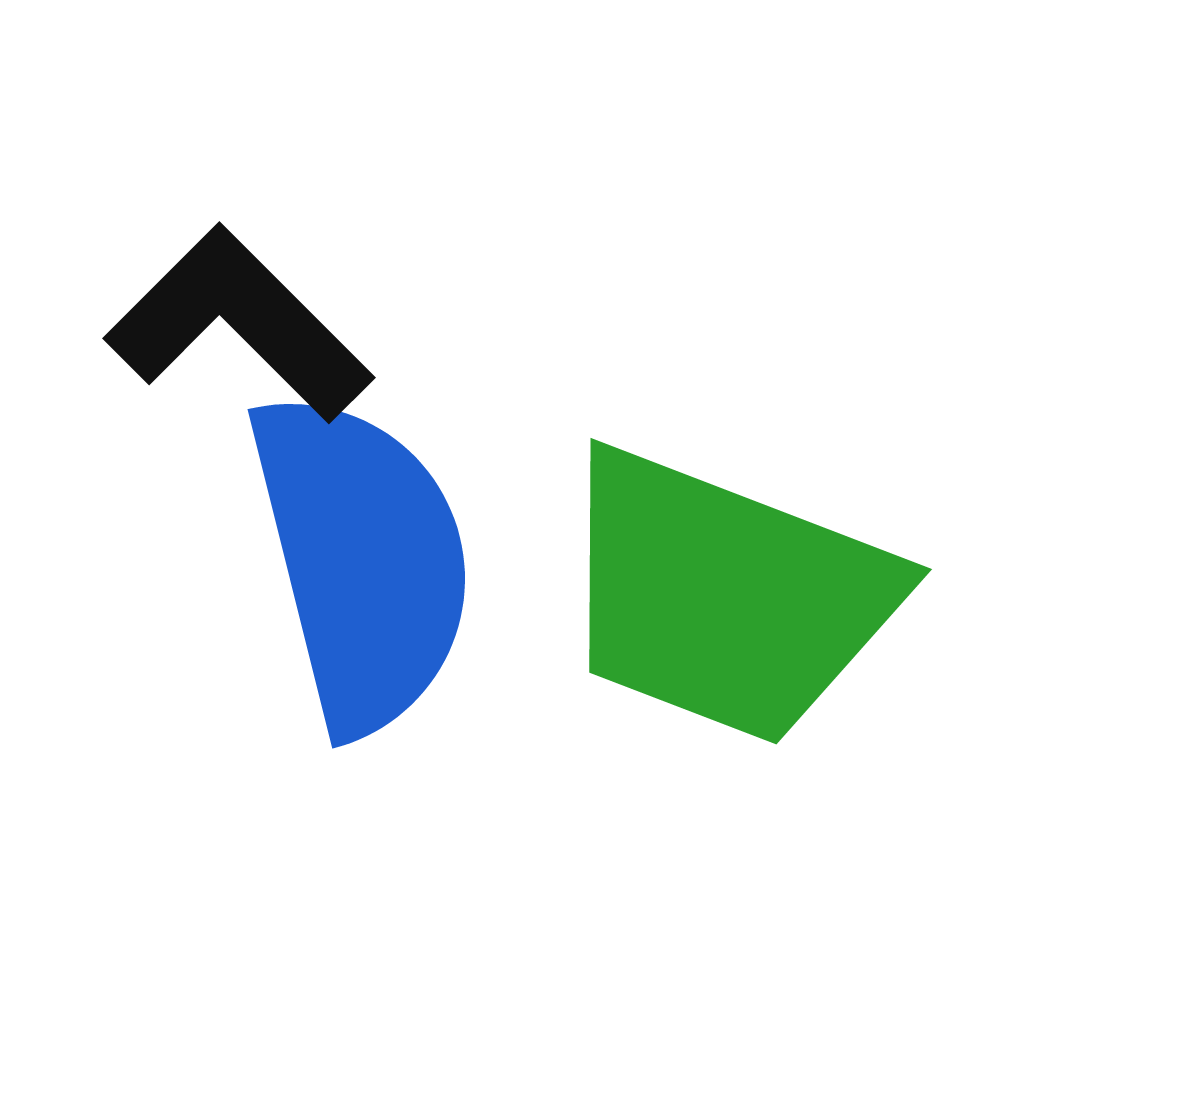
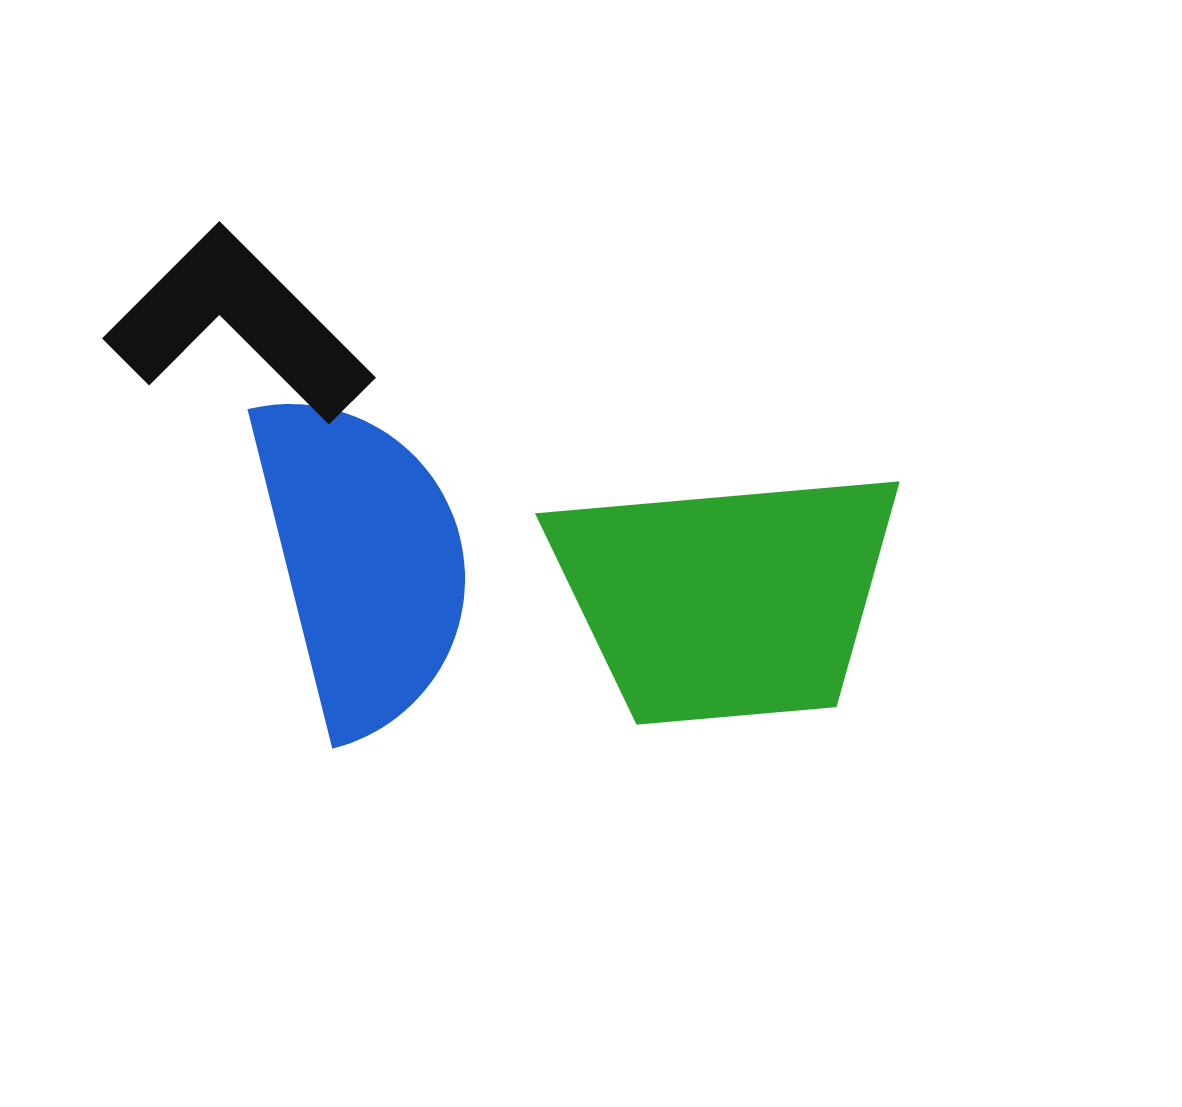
green trapezoid: rotated 26 degrees counterclockwise
